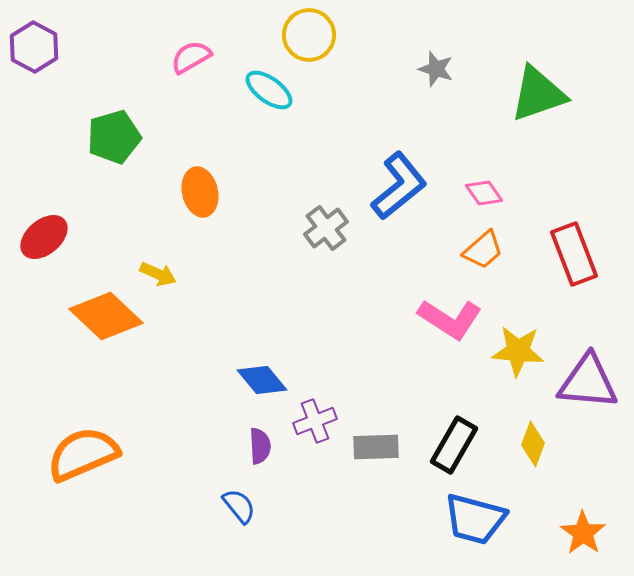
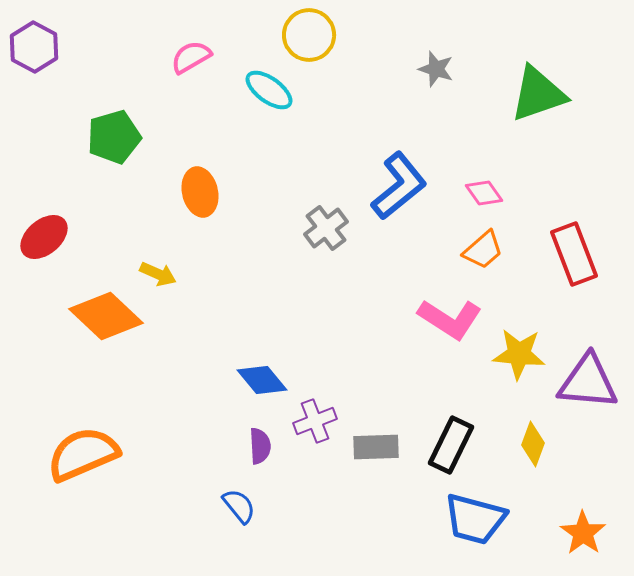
yellow star: moved 1 px right, 3 px down
black rectangle: moved 3 px left; rotated 4 degrees counterclockwise
